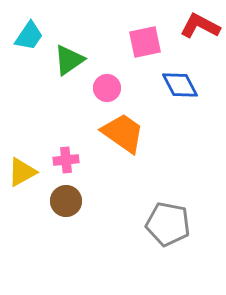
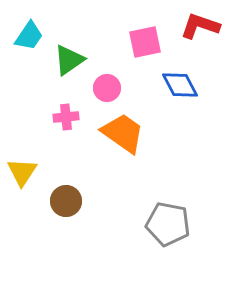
red L-shape: rotated 9 degrees counterclockwise
pink cross: moved 43 px up
yellow triangle: rotated 28 degrees counterclockwise
